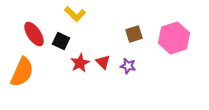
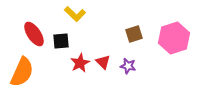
black square: rotated 30 degrees counterclockwise
